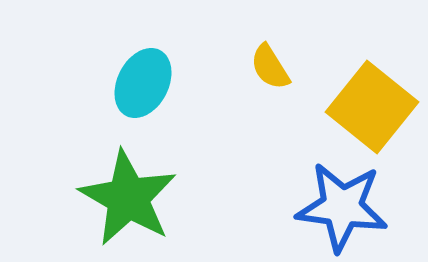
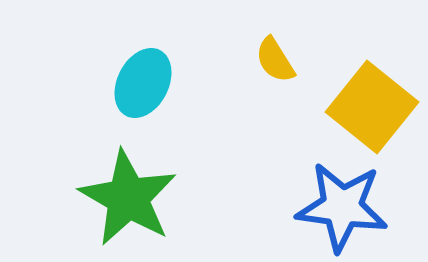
yellow semicircle: moved 5 px right, 7 px up
